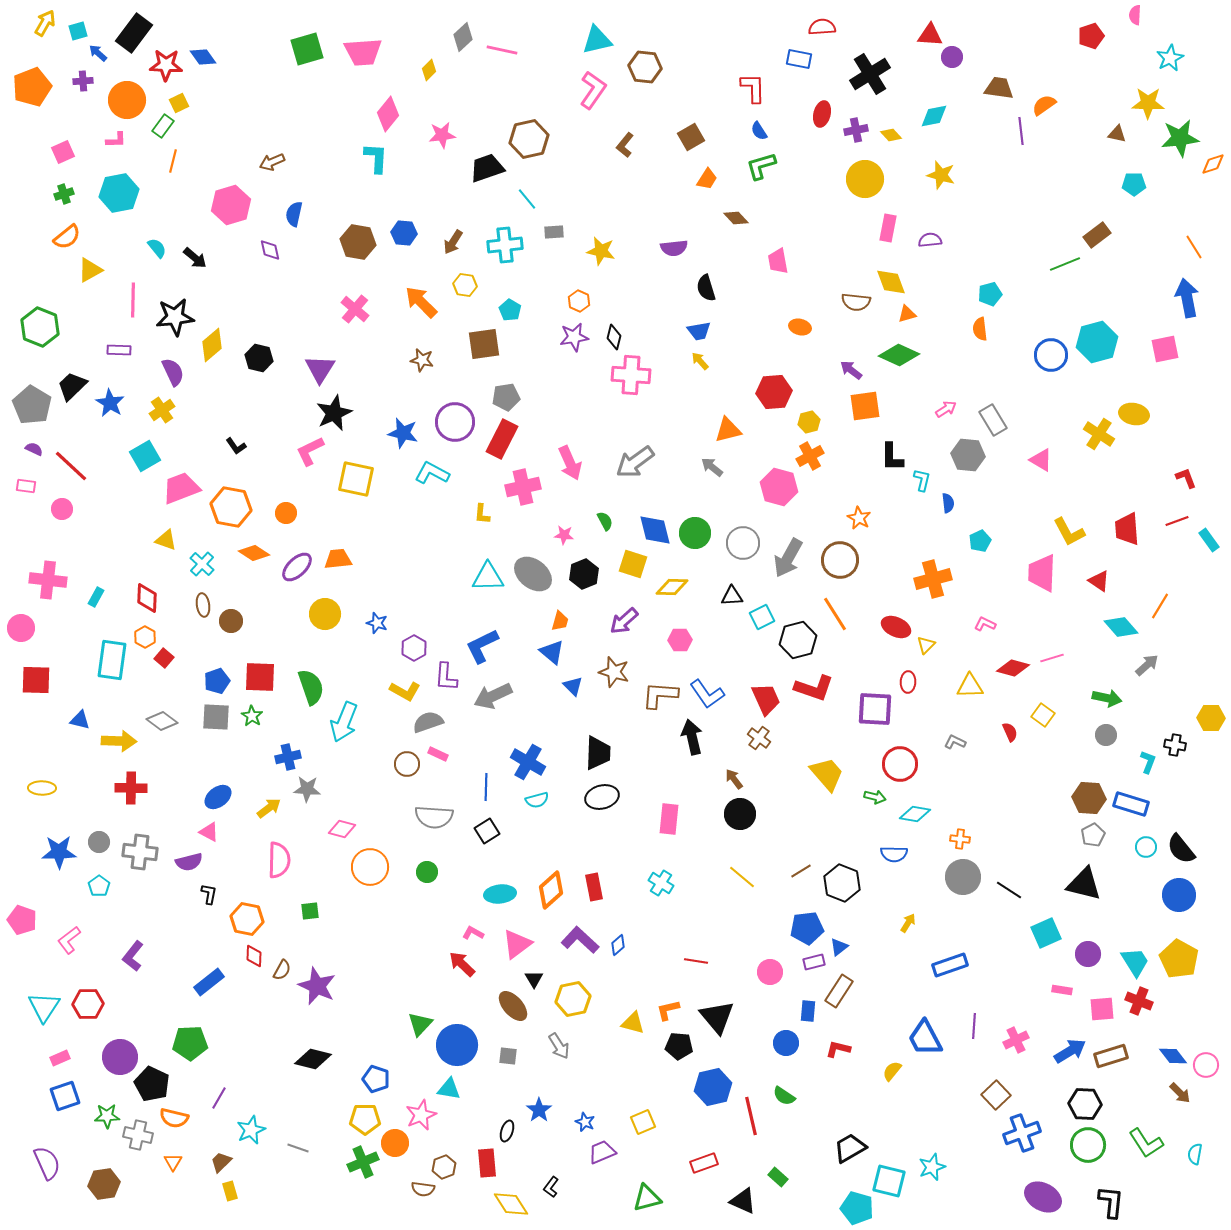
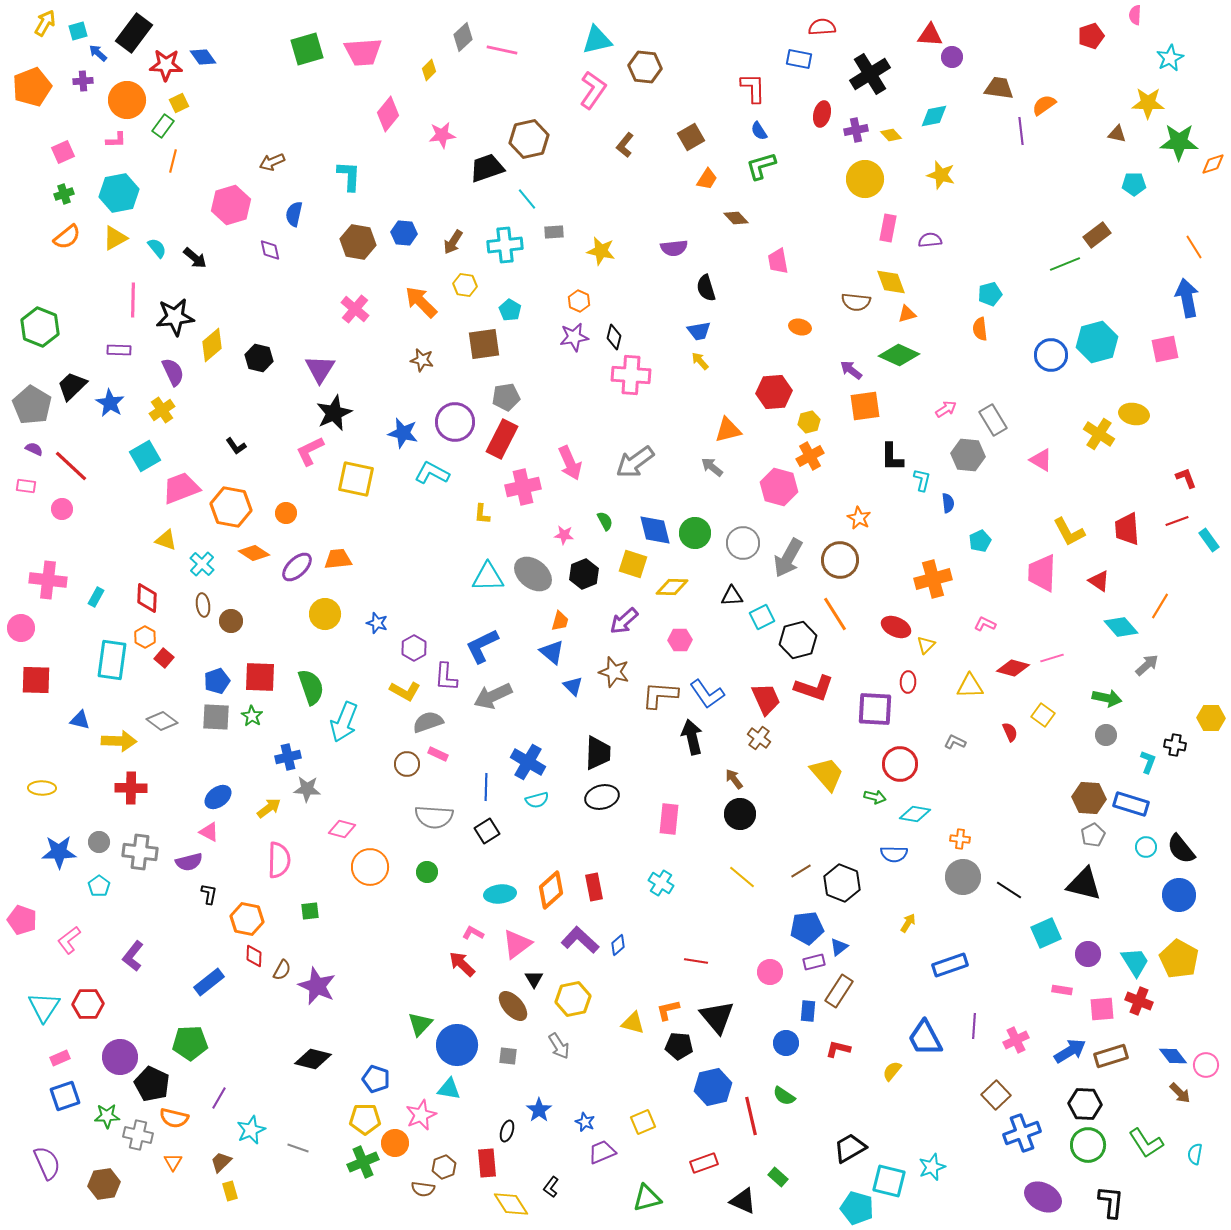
green star at (1180, 138): moved 1 px left, 4 px down; rotated 9 degrees clockwise
cyan L-shape at (376, 158): moved 27 px left, 18 px down
yellow triangle at (90, 270): moved 25 px right, 32 px up
